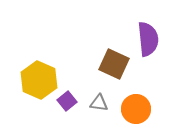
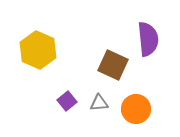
brown square: moved 1 px left, 1 px down
yellow hexagon: moved 1 px left, 30 px up
gray triangle: rotated 12 degrees counterclockwise
